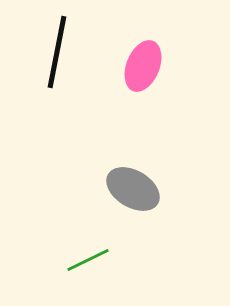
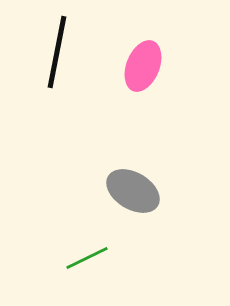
gray ellipse: moved 2 px down
green line: moved 1 px left, 2 px up
